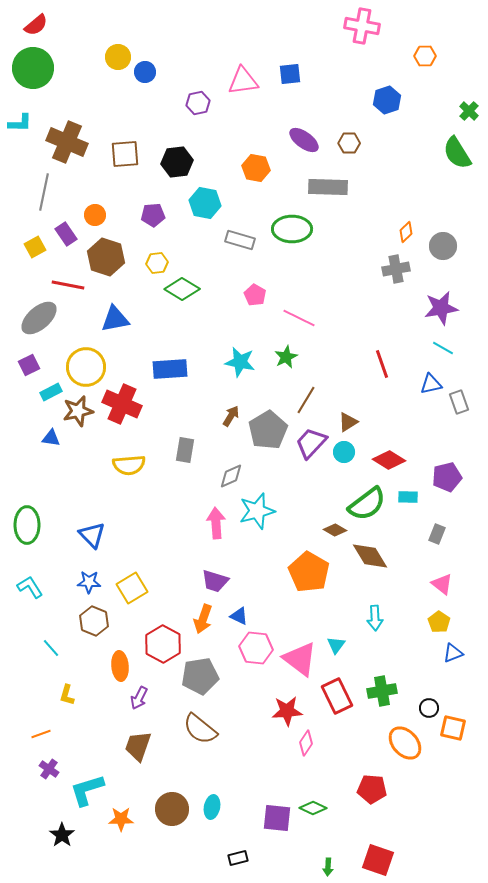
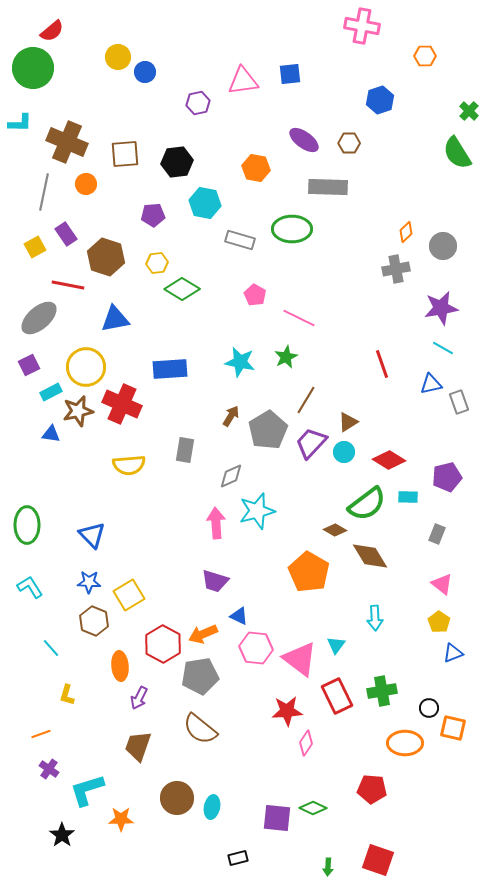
red semicircle at (36, 25): moved 16 px right, 6 px down
blue hexagon at (387, 100): moved 7 px left
orange circle at (95, 215): moved 9 px left, 31 px up
blue triangle at (51, 438): moved 4 px up
yellow square at (132, 588): moved 3 px left, 7 px down
orange arrow at (203, 619): moved 15 px down; rotated 48 degrees clockwise
orange ellipse at (405, 743): rotated 48 degrees counterclockwise
brown circle at (172, 809): moved 5 px right, 11 px up
